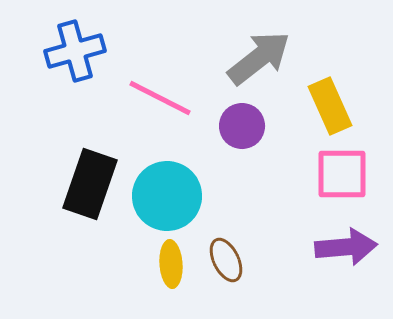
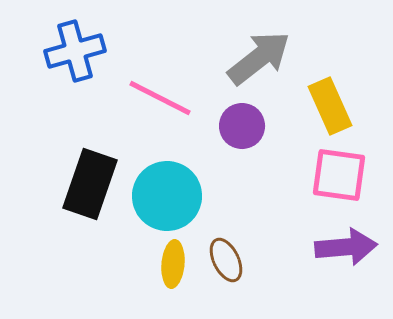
pink square: moved 3 px left, 1 px down; rotated 8 degrees clockwise
yellow ellipse: moved 2 px right; rotated 9 degrees clockwise
